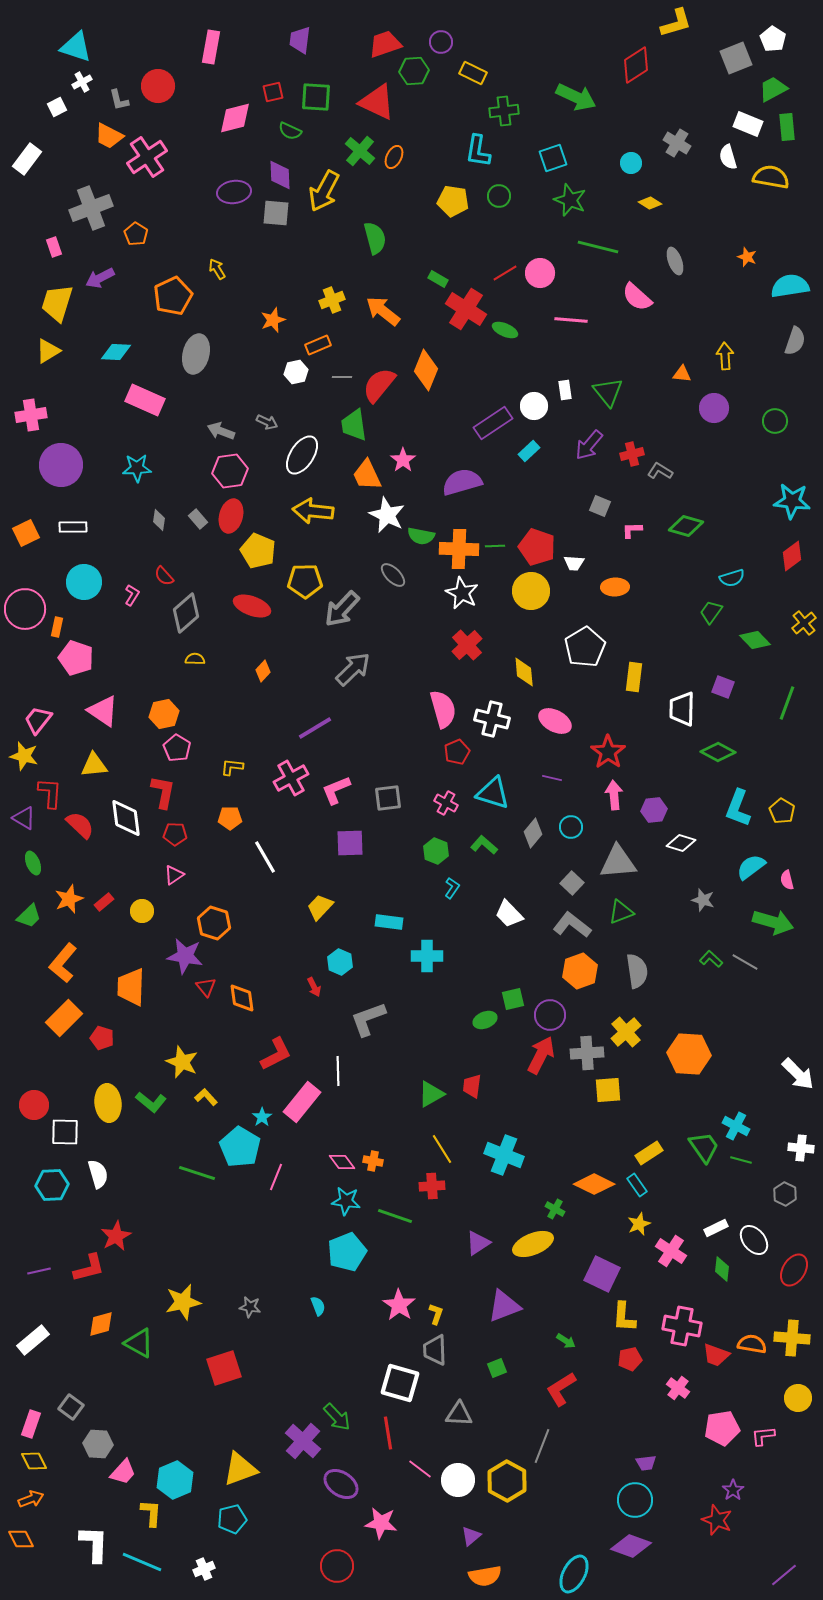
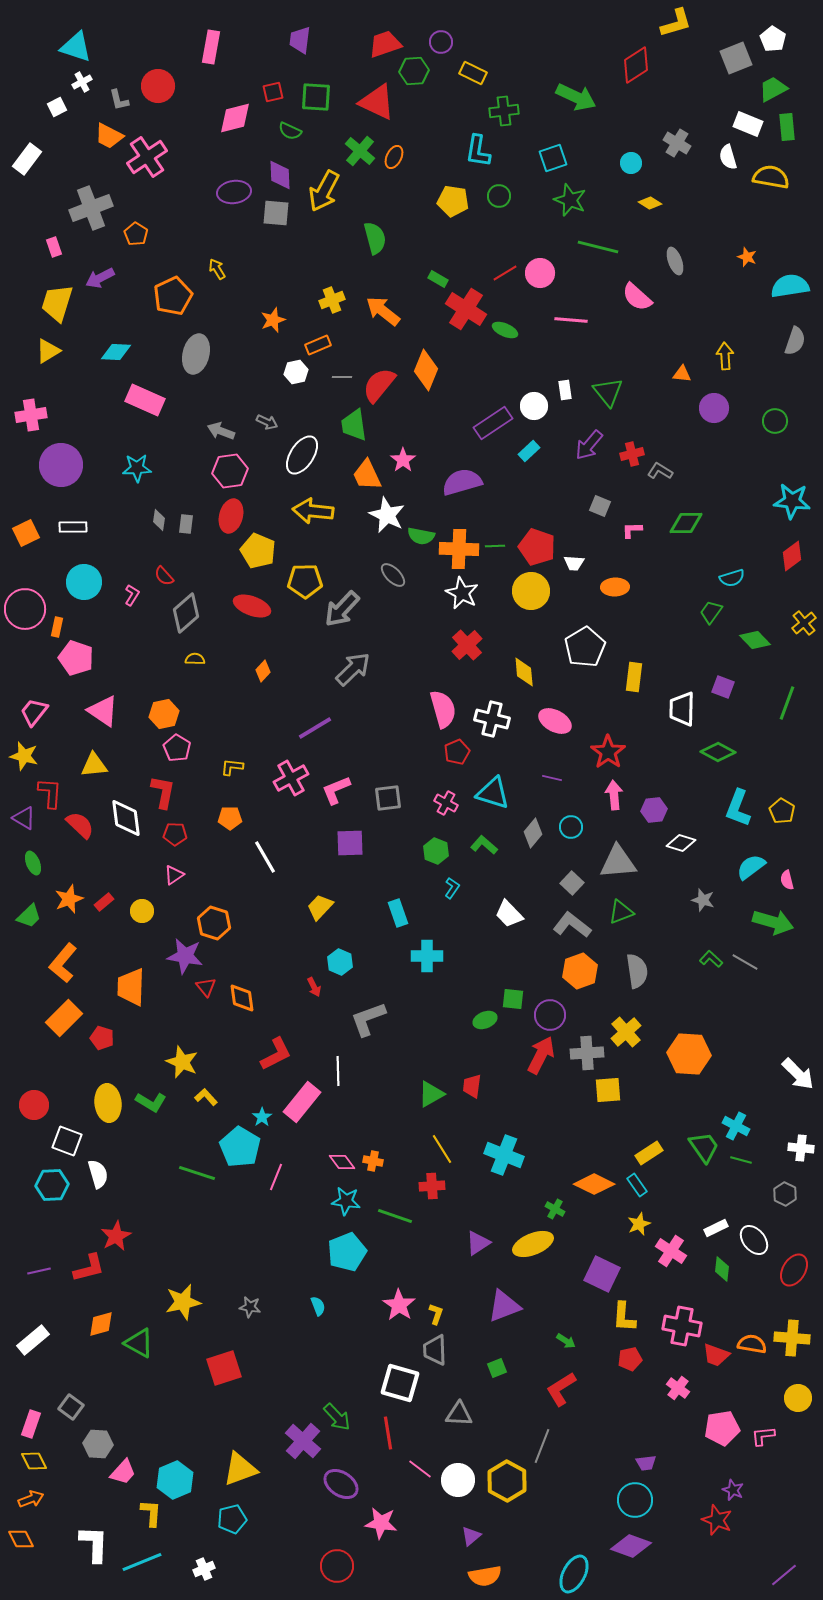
gray rectangle at (198, 519): moved 12 px left, 5 px down; rotated 48 degrees clockwise
green diamond at (686, 526): moved 3 px up; rotated 16 degrees counterclockwise
pink trapezoid at (38, 720): moved 4 px left, 8 px up
cyan rectangle at (389, 922): moved 9 px right, 9 px up; rotated 64 degrees clockwise
green square at (513, 999): rotated 20 degrees clockwise
green L-shape at (151, 1102): rotated 8 degrees counterclockwise
white square at (65, 1132): moved 2 px right, 9 px down; rotated 20 degrees clockwise
purple star at (733, 1490): rotated 15 degrees counterclockwise
cyan line at (142, 1562): rotated 45 degrees counterclockwise
